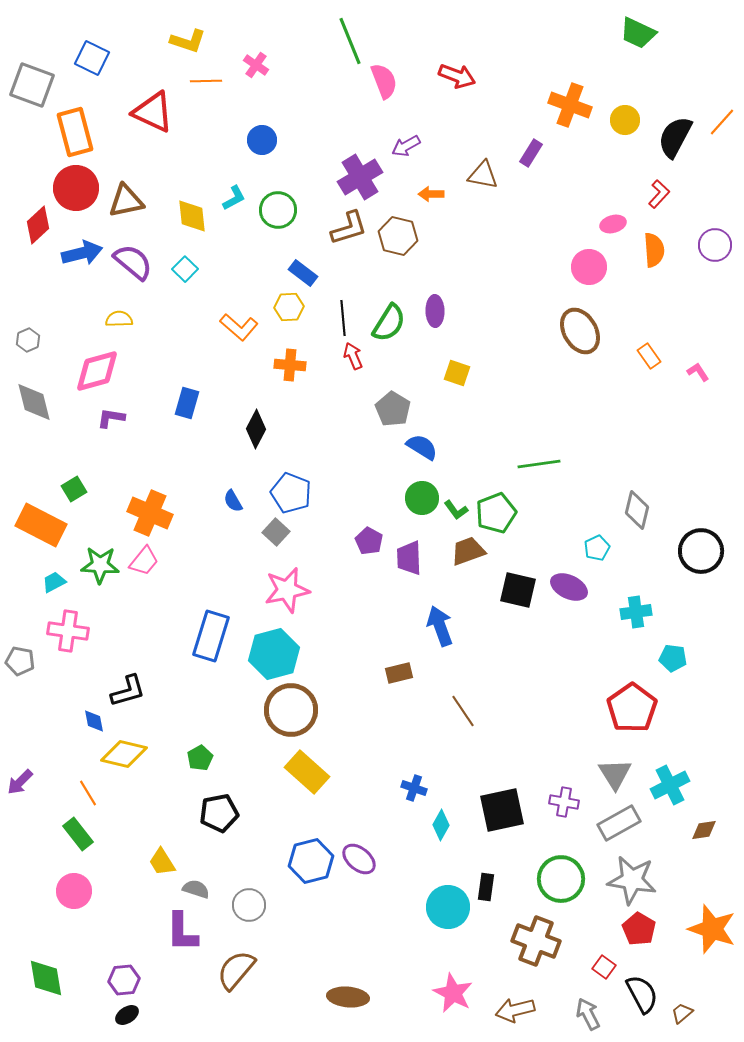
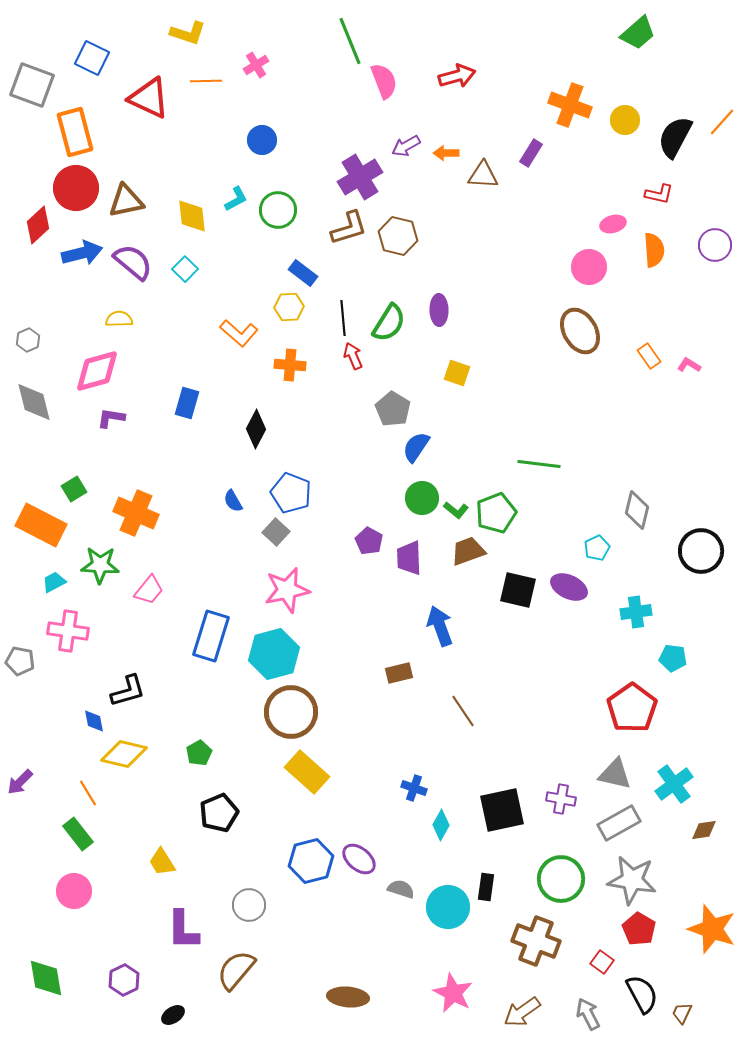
green trapezoid at (638, 33): rotated 66 degrees counterclockwise
yellow L-shape at (188, 41): moved 8 px up
pink cross at (256, 65): rotated 25 degrees clockwise
red arrow at (457, 76): rotated 36 degrees counterclockwise
red triangle at (153, 112): moved 4 px left, 14 px up
brown triangle at (483, 175): rotated 8 degrees counterclockwise
orange arrow at (431, 194): moved 15 px right, 41 px up
red L-shape at (659, 194): rotated 60 degrees clockwise
cyan L-shape at (234, 198): moved 2 px right, 1 px down
purple ellipse at (435, 311): moved 4 px right, 1 px up
orange L-shape at (239, 327): moved 6 px down
pink L-shape at (698, 372): moved 9 px left, 7 px up; rotated 25 degrees counterclockwise
blue semicircle at (422, 447): moved 6 px left; rotated 88 degrees counterclockwise
green line at (539, 464): rotated 15 degrees clockwise
green L-shape at (456, 510): rotated 15 degrees counterclockwise
orange cross at (150, 513): moved 14 px left
pink trapezoid at (144, 561): moved 5 px right, 29 px down
brown circle at (291, 710): moved 2 px down
green pentagon at (200, 758): moved 1 px left, 5 px up
gray triangle at (615, 774): rotated 45 degrees counterclockwise
cyan cross at (670, 785): moved 4 px right, 1 px up; rotated 9 degrees counterclockwise
purple cross at (564, 802): moved 3 px left, 3 px up
black pentagon at (219, 813): rotated 12 degrees counterclockwise
gray semicircle at (196, 889): moved 205 px right
purple L-shape at (182, 932): moved 1 px right, 2 px up
red square at (604, 967): moved 2 px left, 5 px up
purple hexagon at (124, 980): rotated 20 degrees counterclockwise
brown arrow at (515, 1010): moved 7 px right, 2 px down; rotated 21 degrees counterclockwise
brown trapezoid at (682, 1013): rotated 25 degrees counterclockwise
black ellipse at (127, 1015): moved 46 px right
